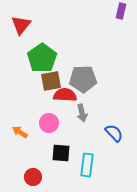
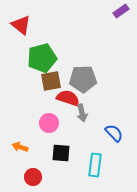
purple rectangle: rotated 42 degrees clockwise
red triangle: rotated 30 degrees counterclockwise
green pentagon: rotated 20 degrees clockwise
red semicircle: moved 3 px right, 3 px down; rotated 15 degrees clockwise
orange arrow: moved 15 px down; rotated 14 degrees counterclockwise
cyan rectangle: moved 8 px right
